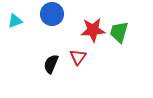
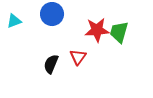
cyan triangle: moved 1 px left
red star: moved 4 px right
